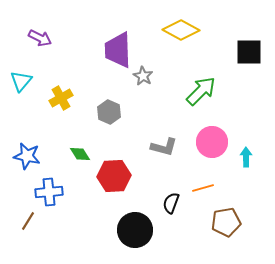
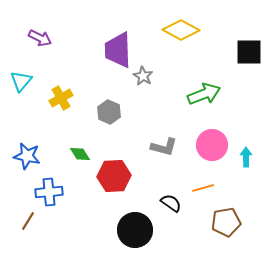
green arrow: moved 3 px right, 3 px down; rotated 24 degrees clockwise
pink circle: moved 3 px down
black semicircle: rotated 105 degrees clockwise
